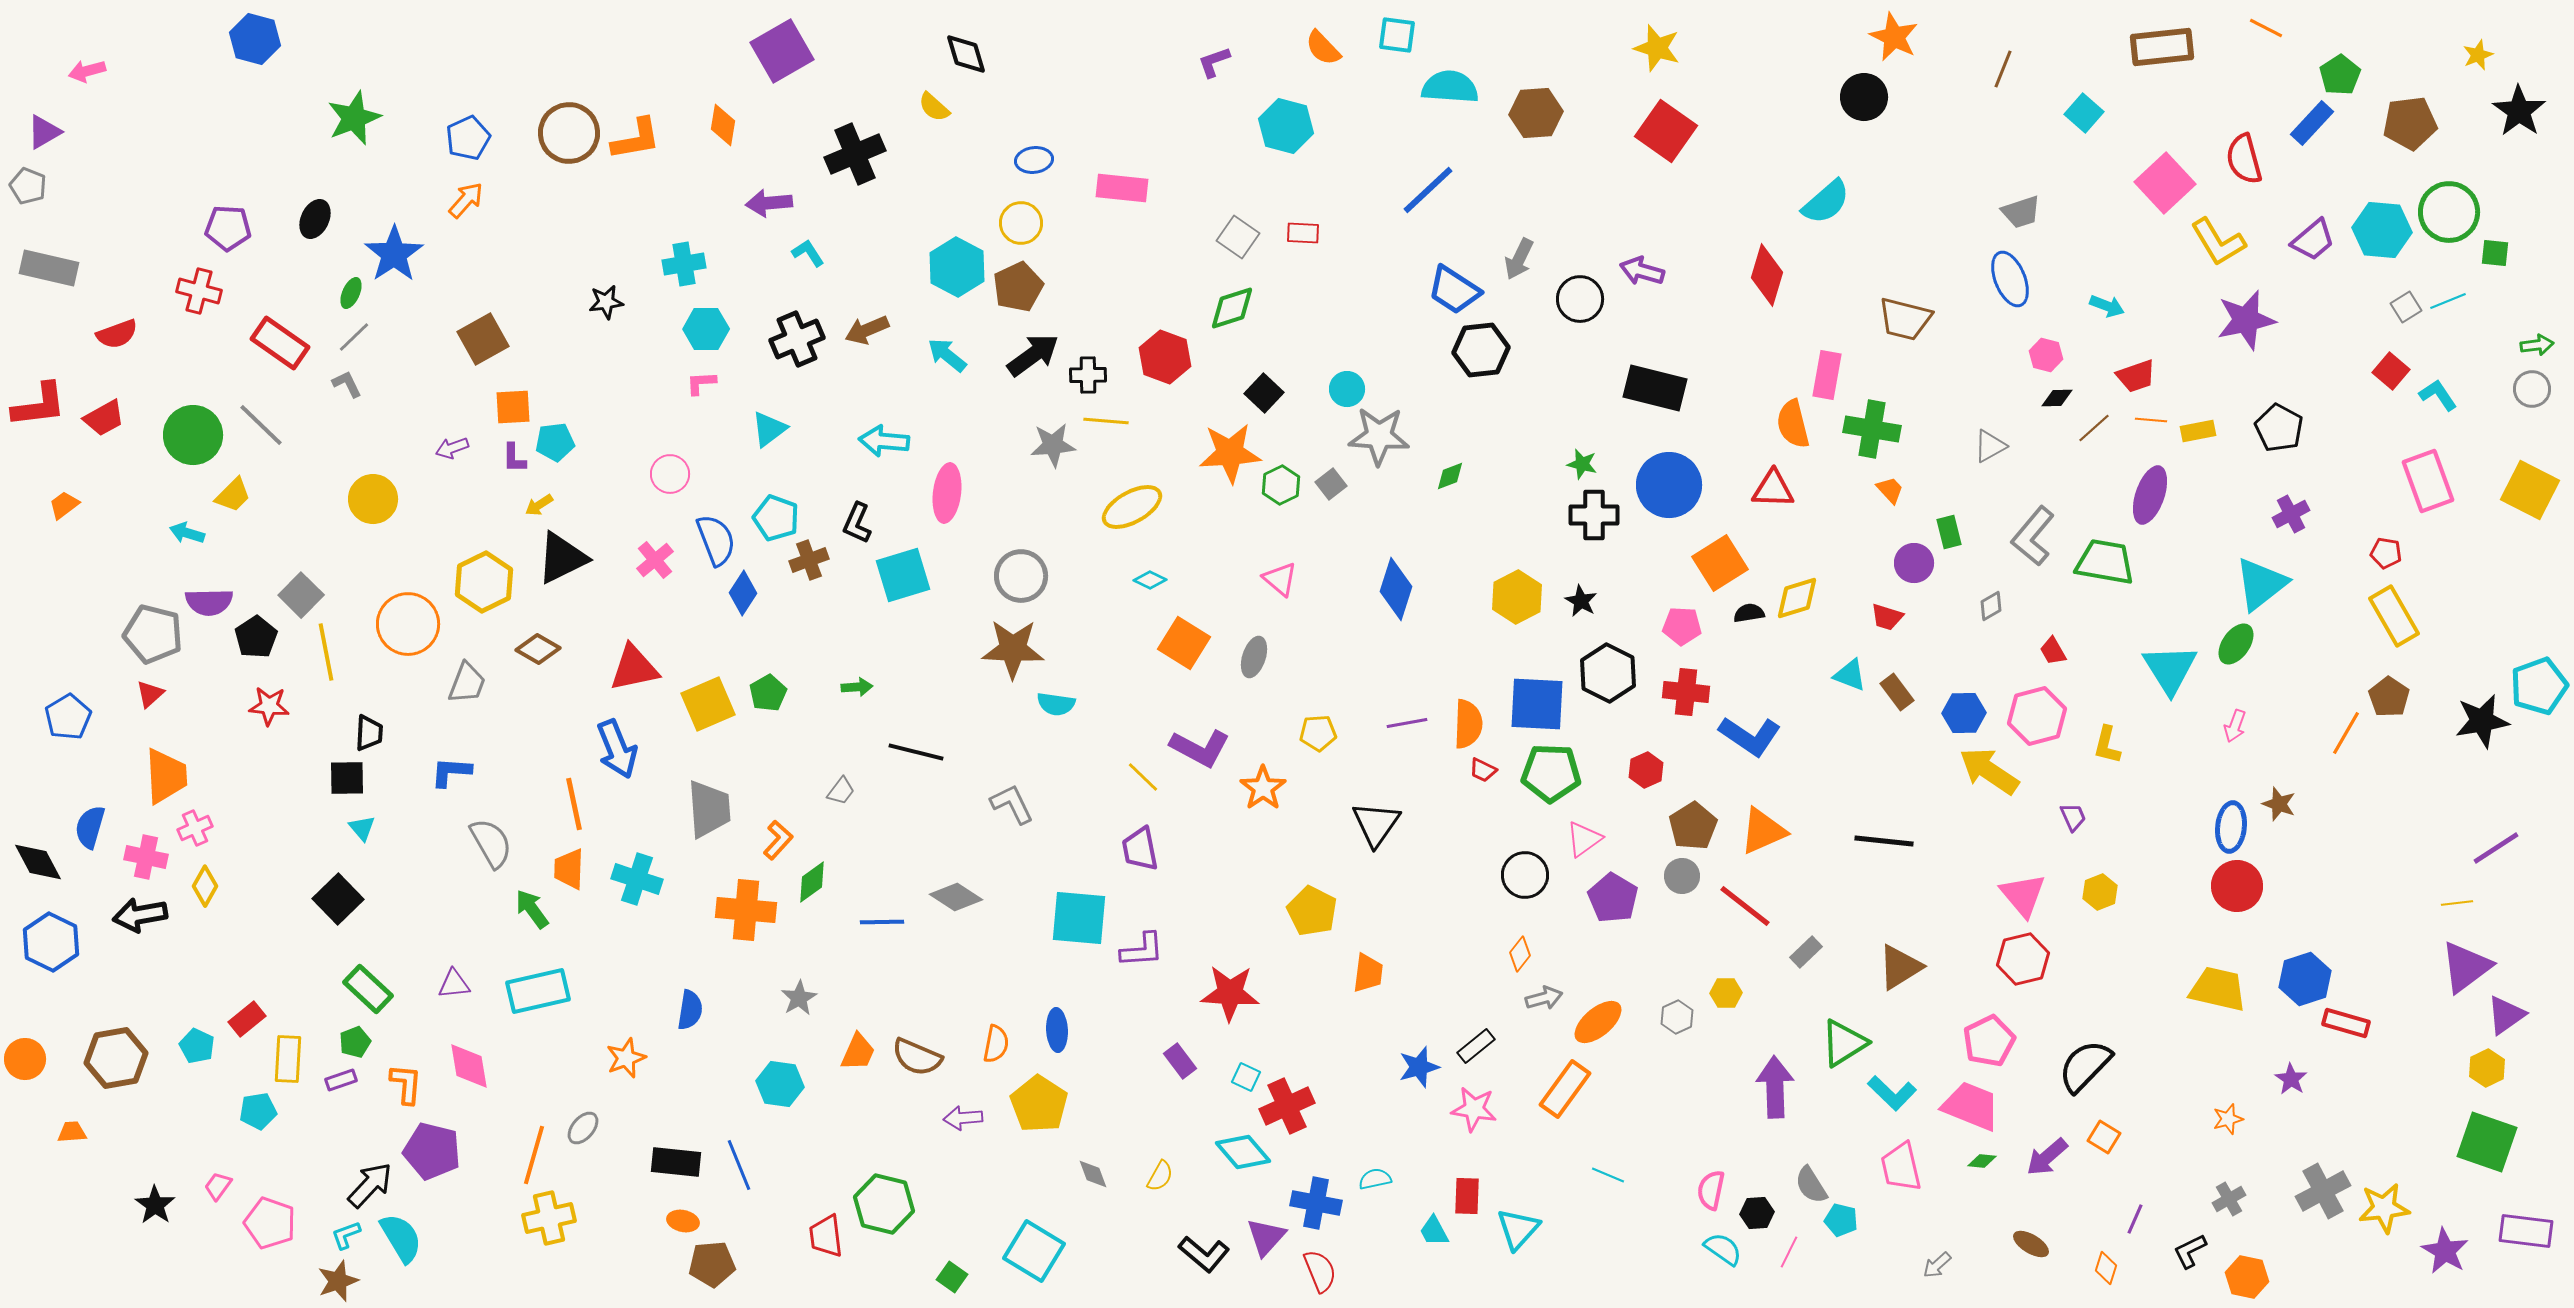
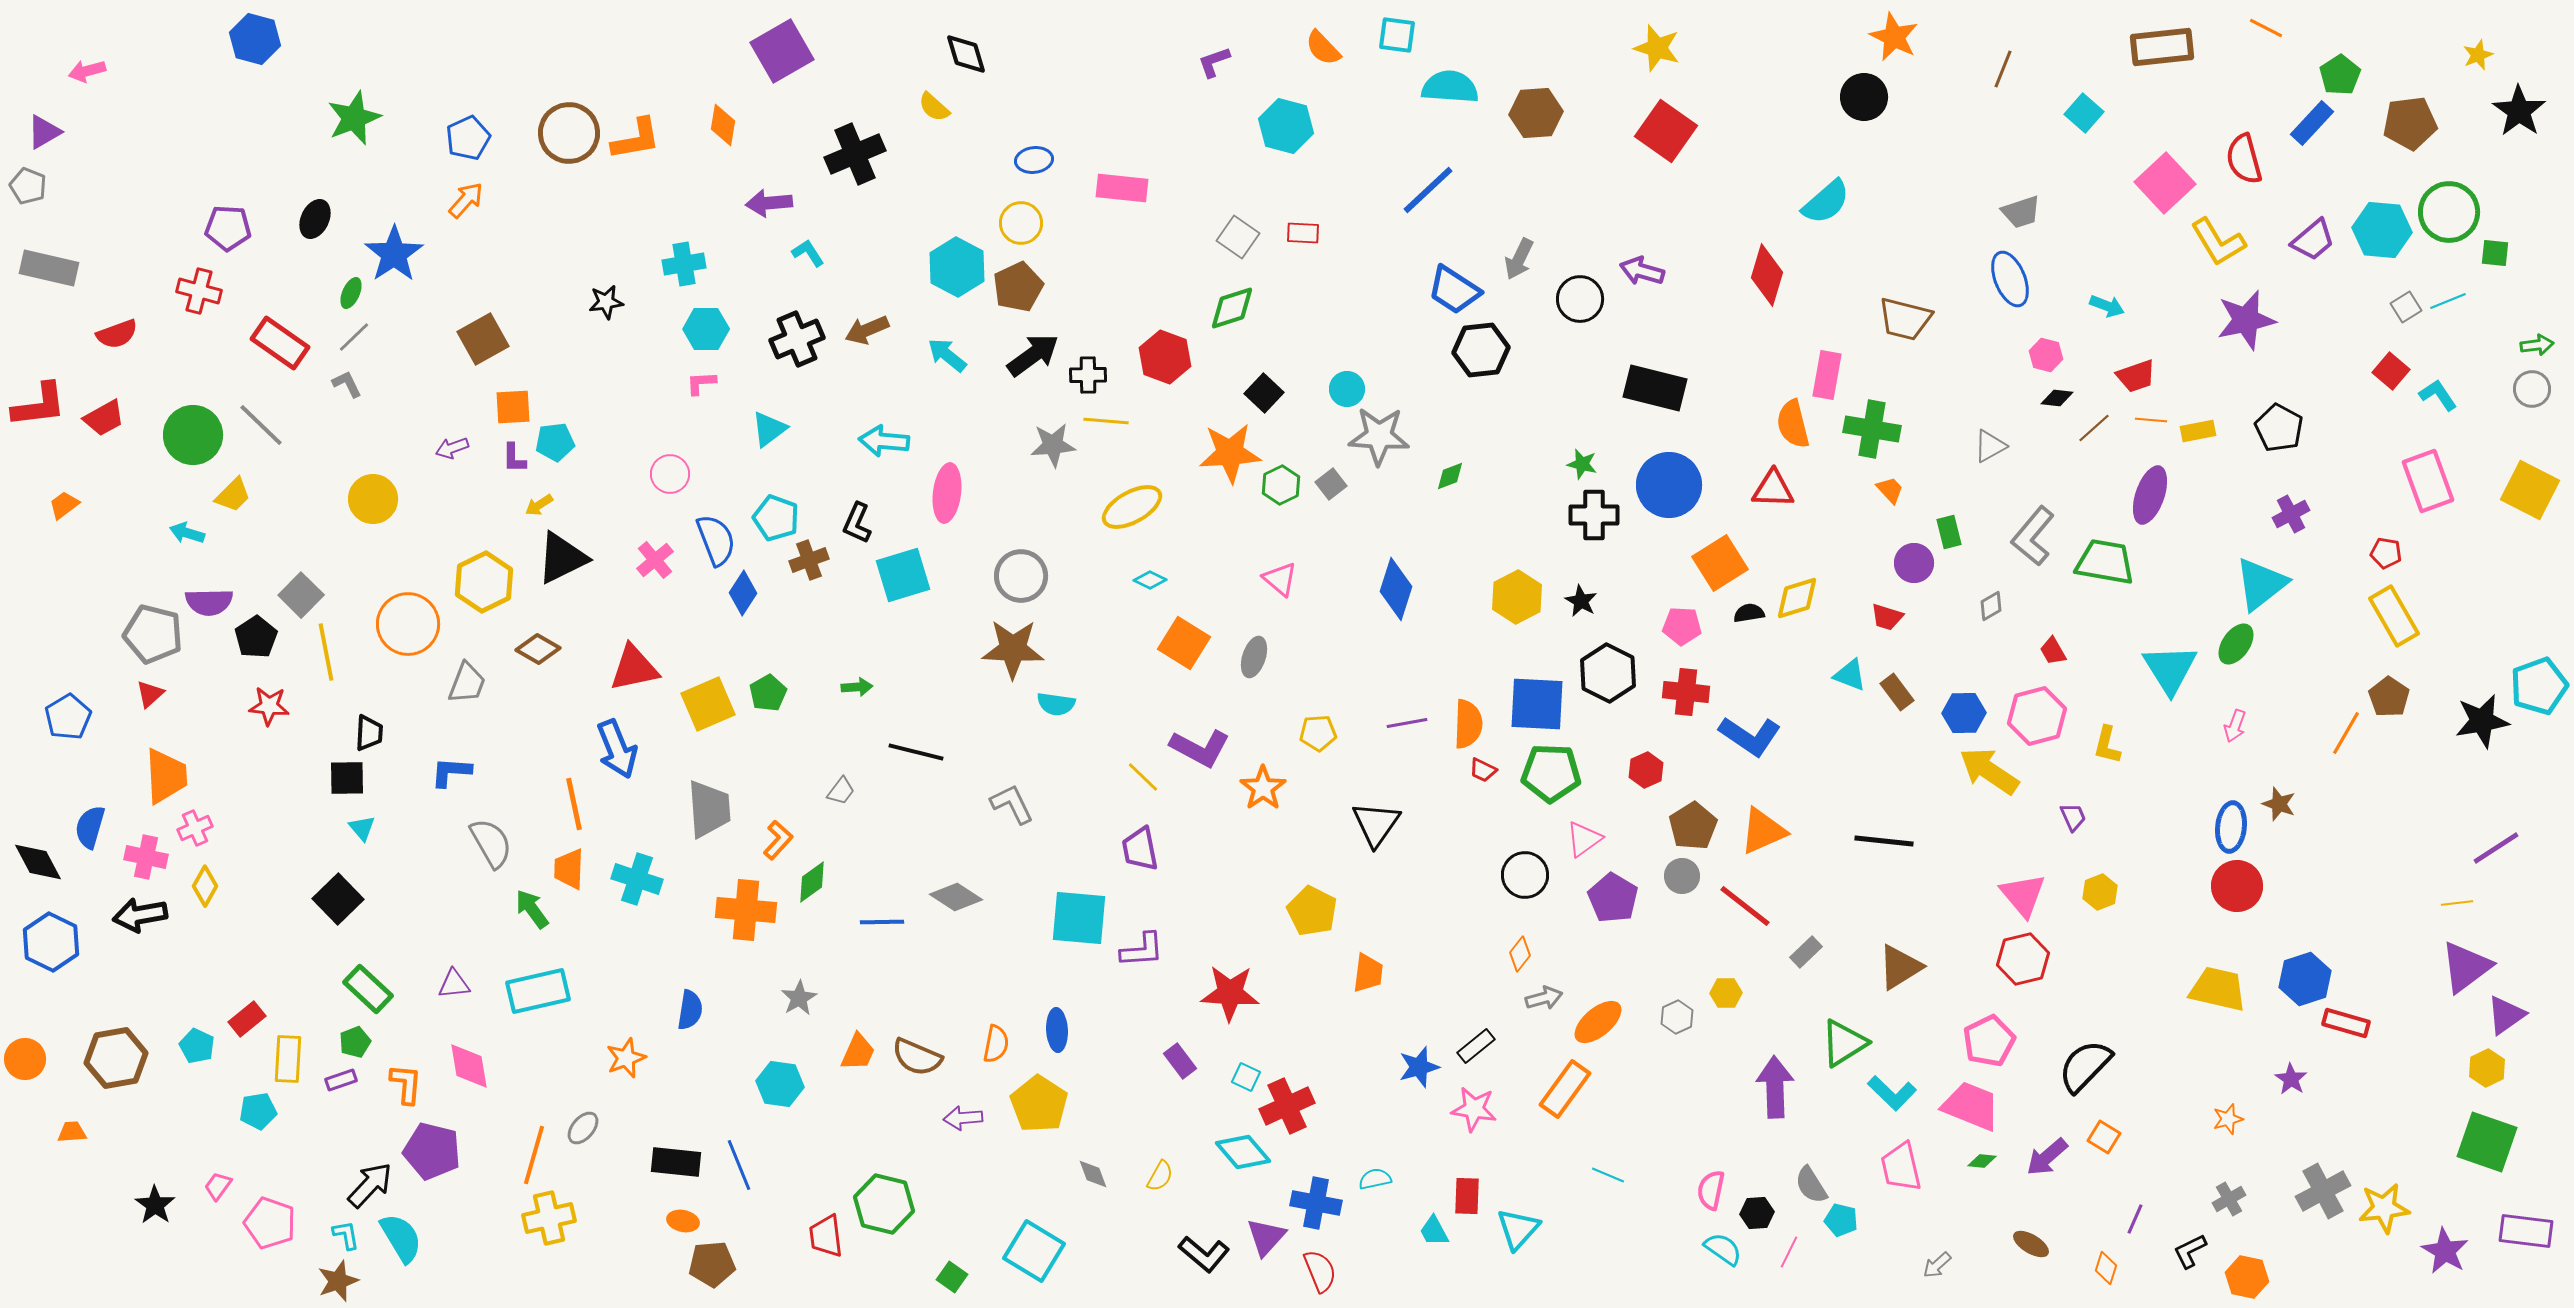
black diamond at (2057, 398): rotated 8 degrees clockwise
cyan L-shape at (346, 1235): rotated 100 degrees clockwise
